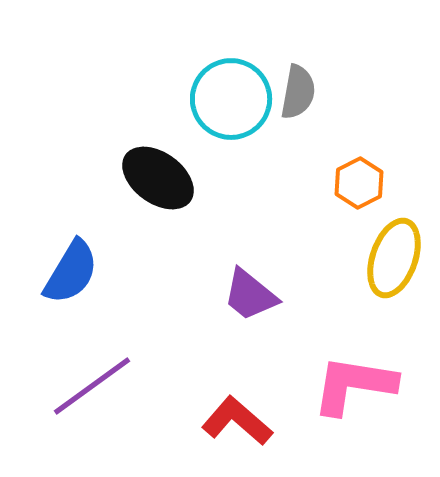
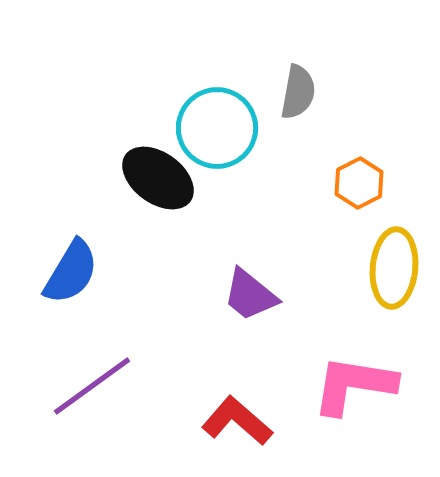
cyan circle: moved 14 px left, 29 px down
yellow ellipse: moved 10 px down; rotated 14 degrees counterclockwise
